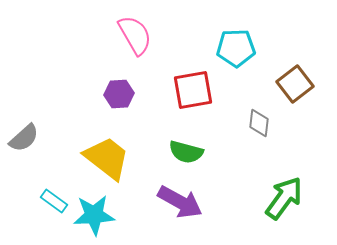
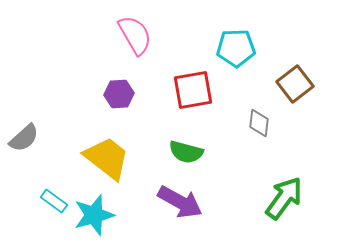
cyan star: rotated 12 degrees counterclockwise
